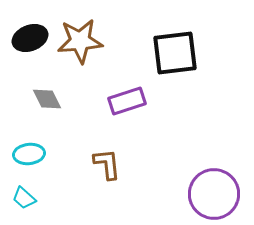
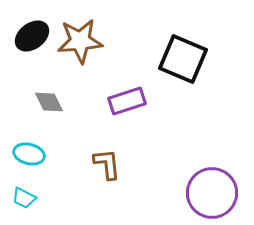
black ellipse: moved 2 px right, 2 px up; rotated 16 degrees counterclockwise
black square: moved 8 px right, 6 px down; rotated 30 degrees clockwise
gray diamond: moved 2 px right, 3 px down
cyan ellipse: rotated 20 degrees clockwise
purple circle: moved 2 px left, 1 px up
cyan trapezoid: rotated 15 degrees counterclockwise
